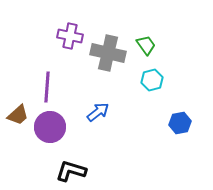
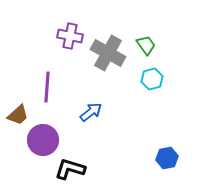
gray cross: rotated 16 degrees clockwise
cyan hexagon: moved 1 px up
blue arrow: moved 7 px left
blue hexagon: moved 13 px left, 35 px down
purple circle: moved 7 px left, 13 px down
black L-shape: moved 1 px left, 2 px up
